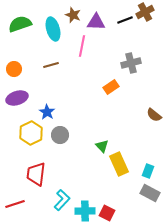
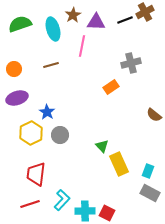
brown star: rotated 21 degrees clockwise
red line: moved 15 px right
